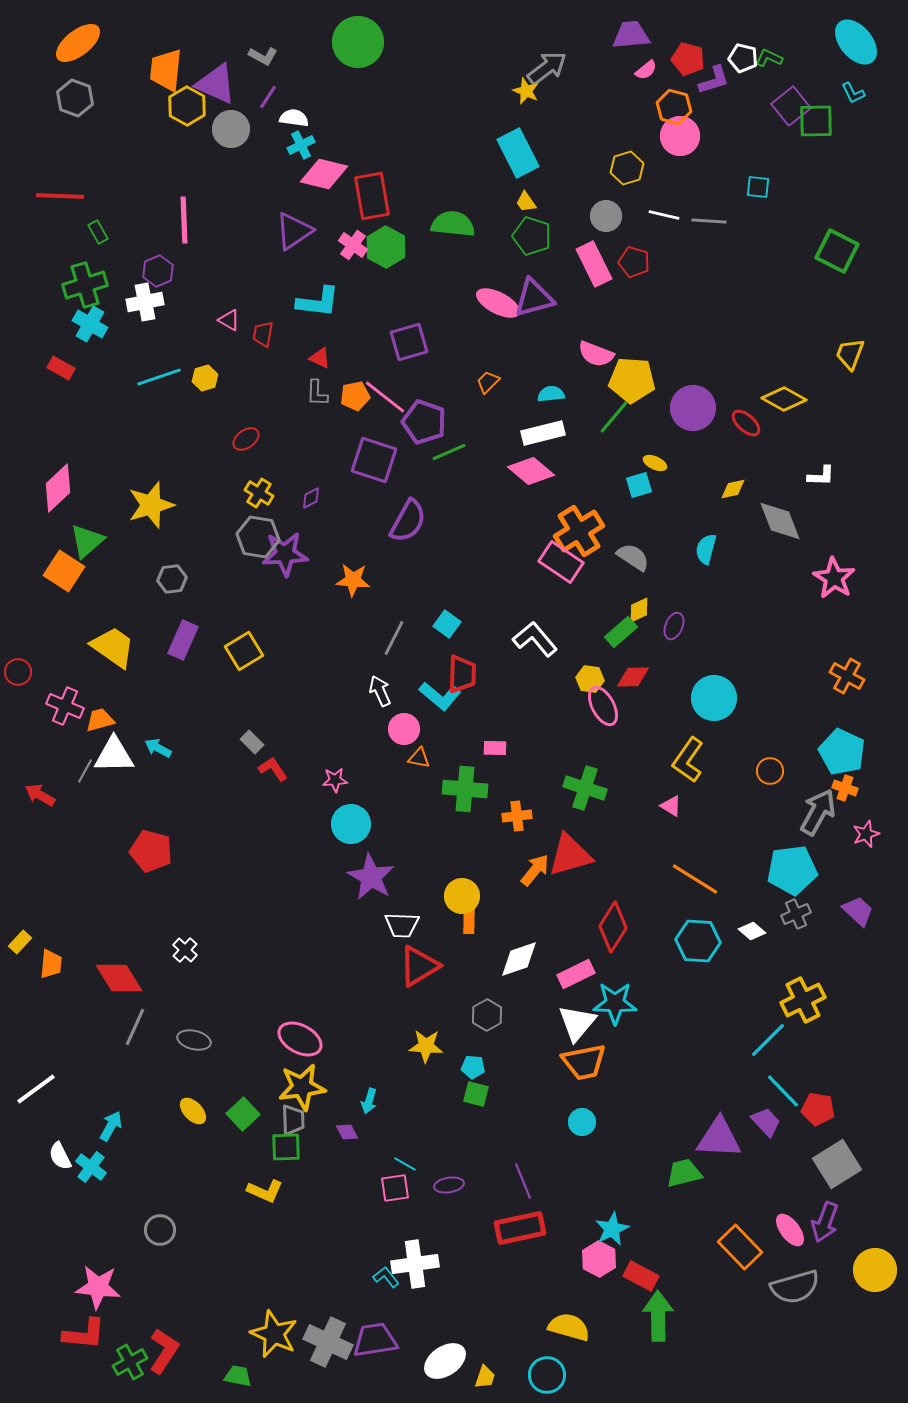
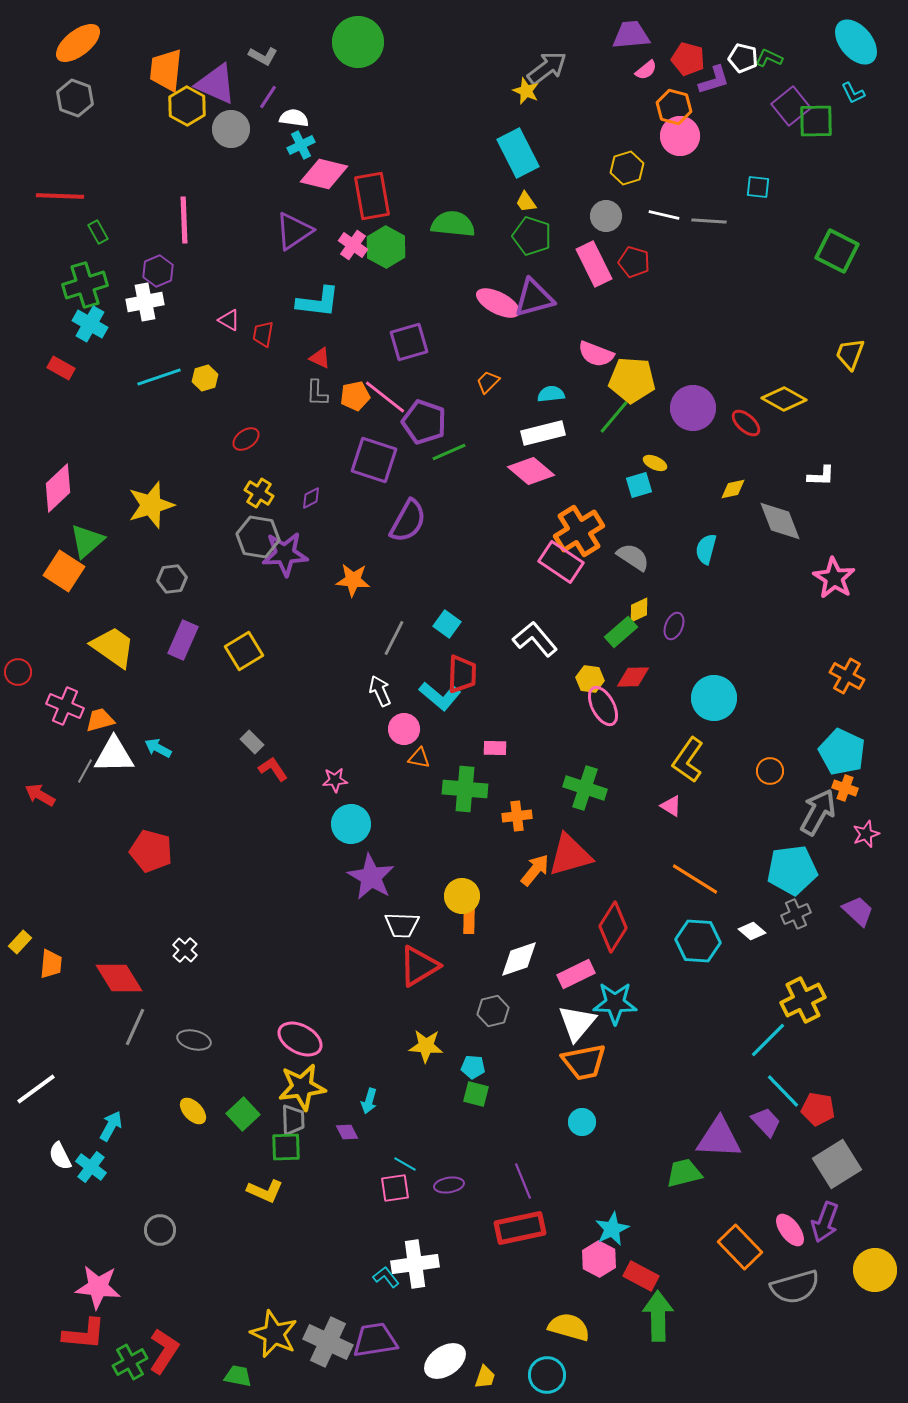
gray hexagon at (487, 1015): moved 6 px right, 4 px up; rotated 16 degrees clockwise
